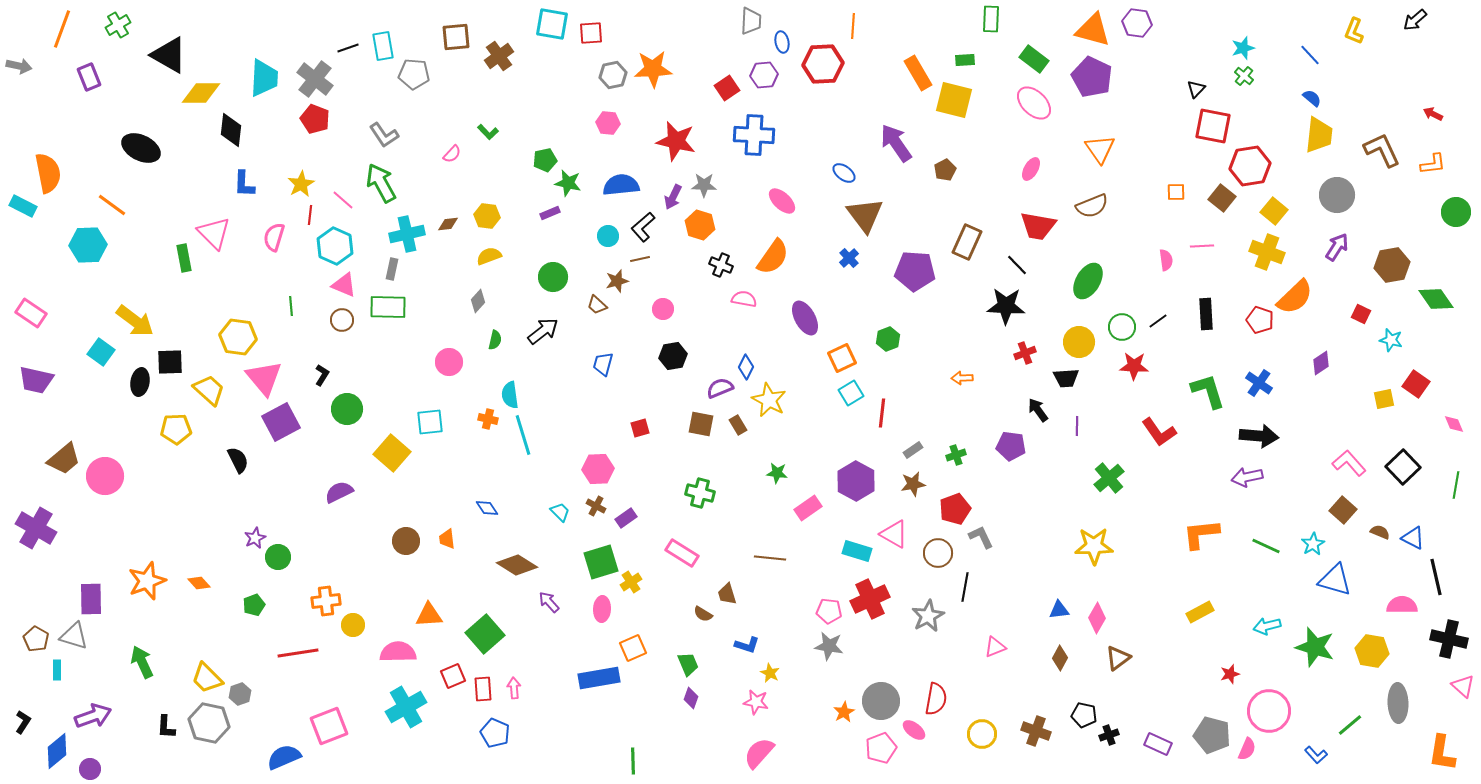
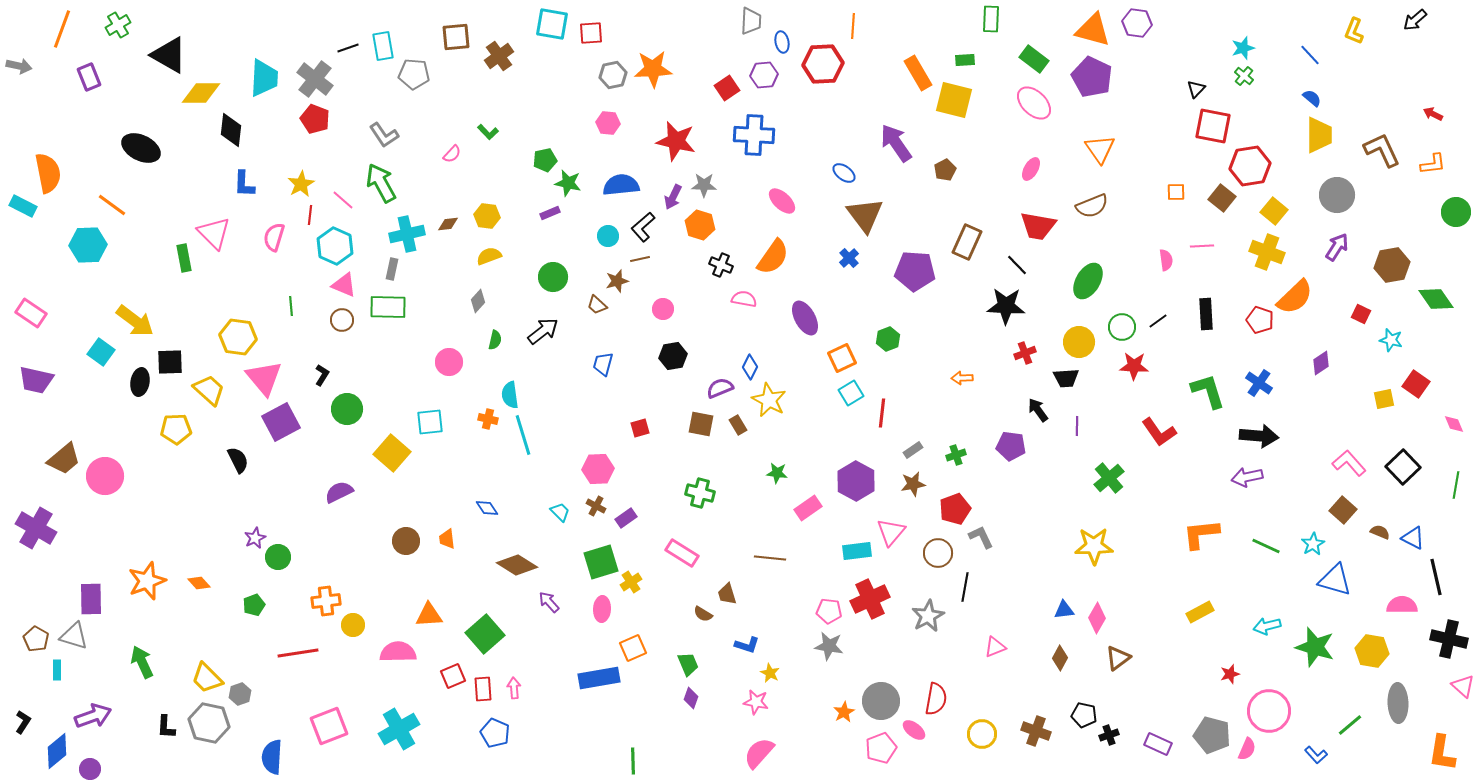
yellow trapezoid at (1319, 135): rotated 6 degrees counterclockwise
blue diamond at (746, 367): moved 4 px right
pink triangle at (894, 534): moved 3 px left, 2 px up; rotated 40 degrees clockwise
cyan rectangle at (857, 551): rotated 24 degrees counterclockwise
blue triangle at (1059, 610): moved 5 px right
cyan cross at (406, 707): moved 7 px left, 22 px down
blue semicircle at (284, 757): moved 12 px left; rotated 64 degrees counterclockwise
